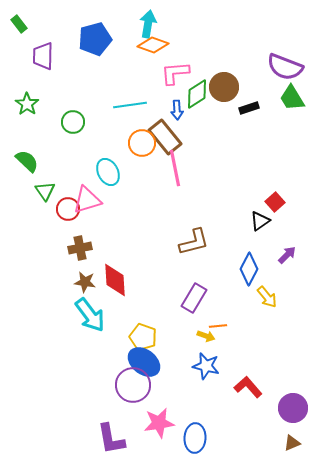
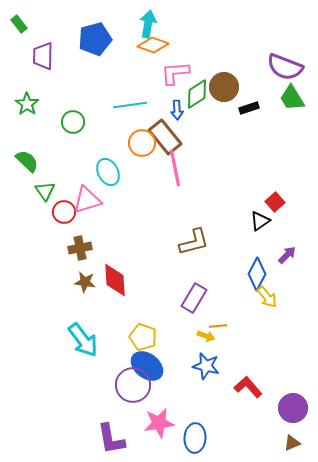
red circle at (68, 209): moved 4 px left, 3 px down
blue diamond at (249, 269): moved 8 px right, 5 px down
cyan arrow at (90, 315): moved 7 px left, 25 px down
blue ellipse at (144, 362): moved 3 px right, 4 px down
